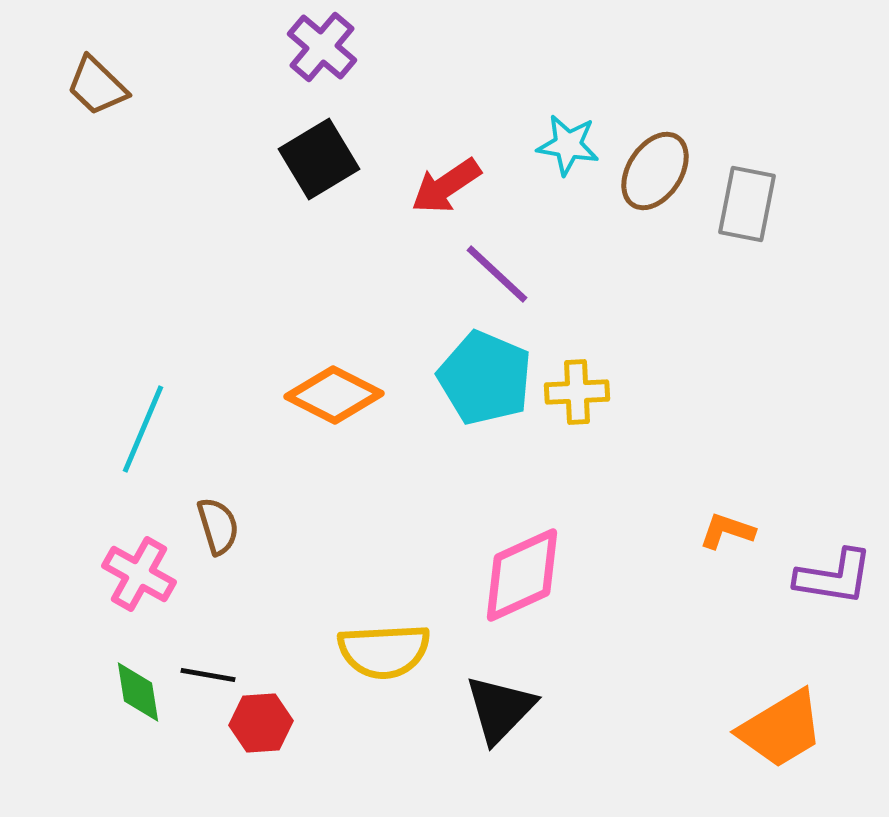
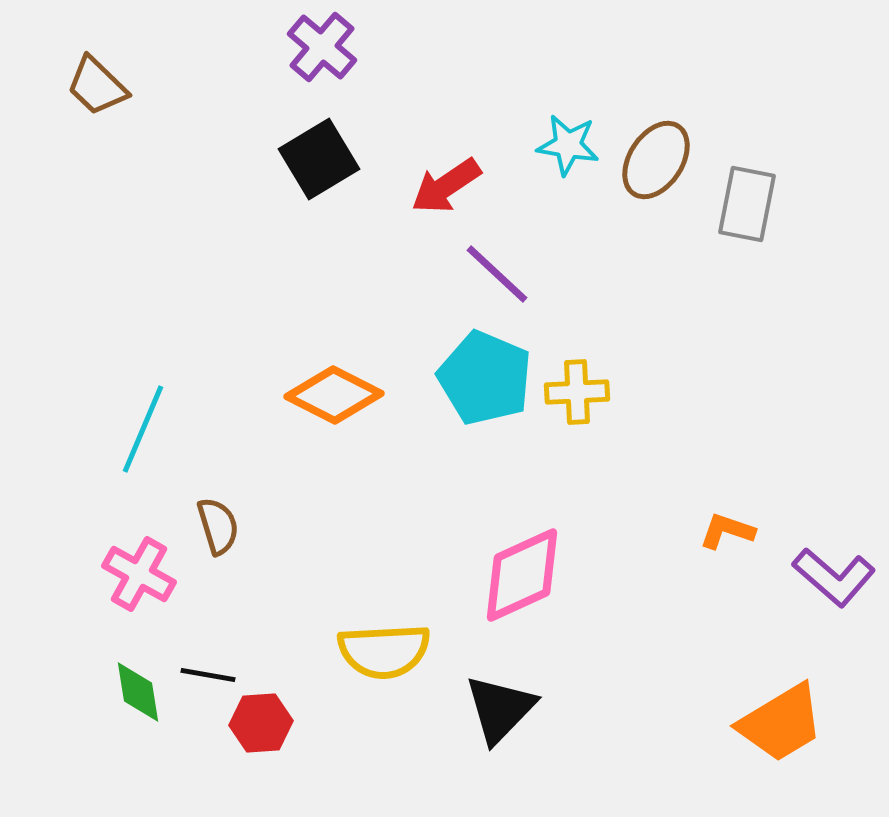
brown ellipse: moved 1 px right, 11 px up
purple L-shape: rotated 32 degrees clockwise
orange trapezoid: moved 6 px up
